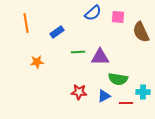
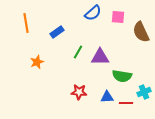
green line: rotated 56 degrees counterclockwise
orange star: rotated 16 degrees counterclockwise
green semicircle: moved 4 px right, 3 px up
cyan cross: moved 1 px right; rotated 24 degrees counterclockwise
blue triangle: moved 3 px right, 1 px down; rotated 24 degrees clockwise
